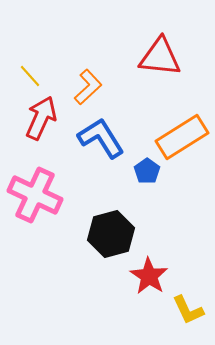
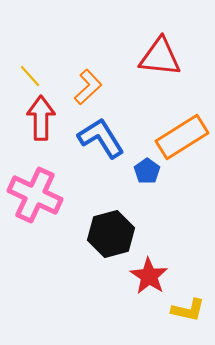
red arrow: rotated 24 degrees counterclockwise
yellow L-shape: rotated 52 degrees counterclockwise
